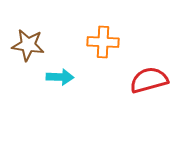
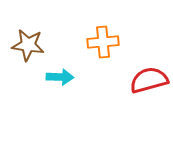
orange cross: rotated 8 degrees counterclockwise
